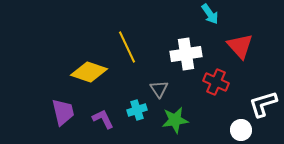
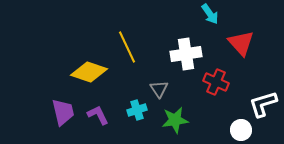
red triangle: moved 1 px right, 3 px up
purple L-shape: moved 5 px left, 4 px up
